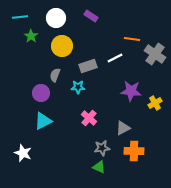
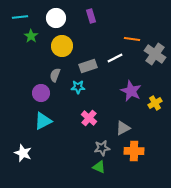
purple rectangle: rotated 40 degrees clockwise
purple star: rotated 20 degrees clockwise
